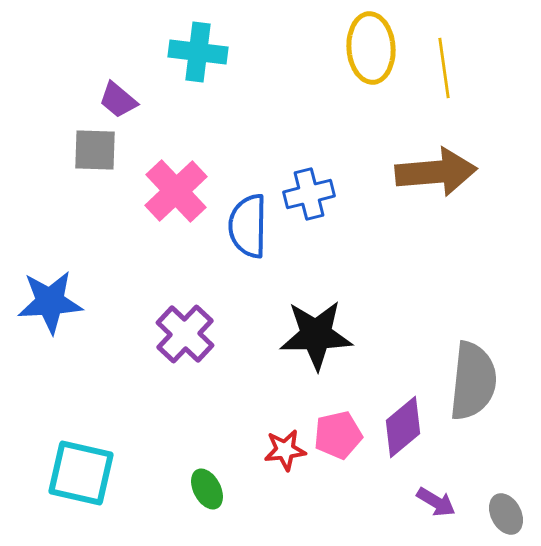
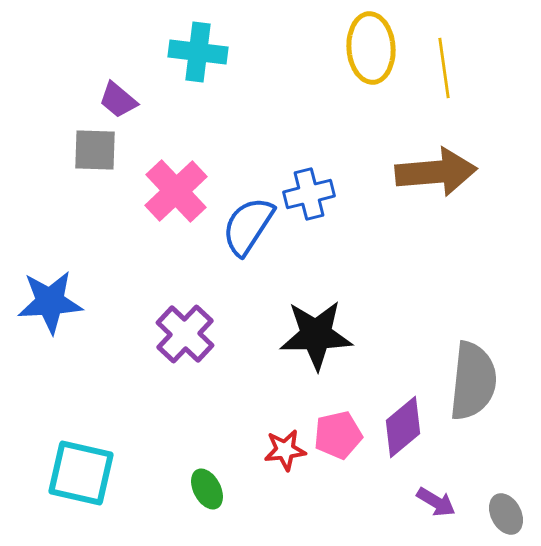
blue semicircle: rotated 32 degrees clockwise
